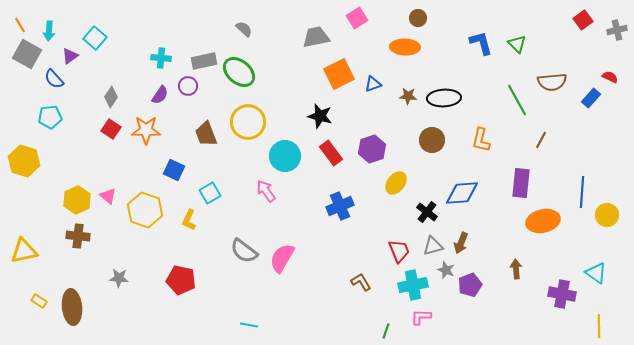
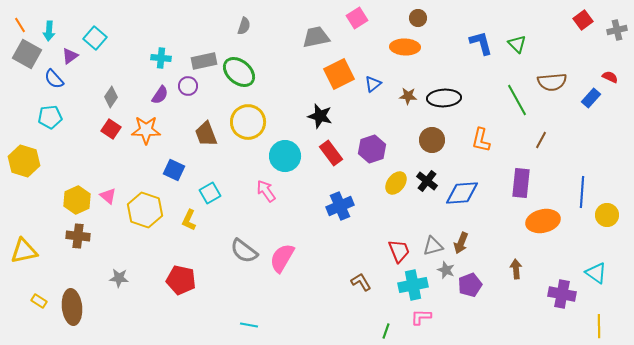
gray semicircle at (244, 29): moved 3 px up; rotated 66 degrees clockwise
blue triangle at (373, 84): rotated 18 degrees counterclockwise
black cross at (427, 212): moved 31 px up
